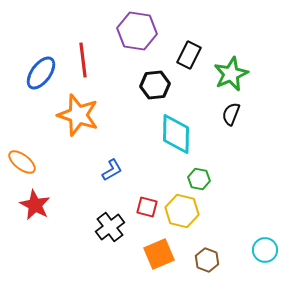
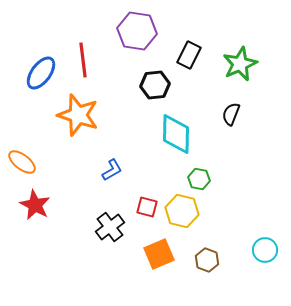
green star: moved 9 px right, 10 px up
